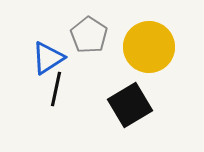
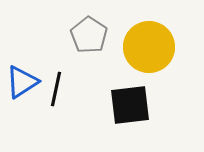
blue triangle: moved 26 px left, 24 px down
black square: rotated 24 degrees clockwise
